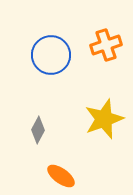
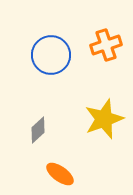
gray diamond: rotated 20 degrees clockwise
orange ellipse: moved 1 px left, 2 px up
